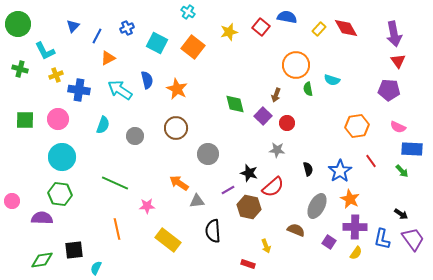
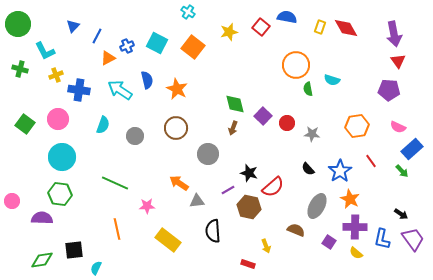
blue cross at (127, 28): moved 18 px down
yellow rectangle at (319, 29): moved 1 px right, 2 px up; rotated 24 degrees counterclockwise
brown arrow at (276, 95): moved 43 px left, 33 px down
green square at (25, 120): moved 4 px down; rotated 36 degrees clockwise
blue rectangle at (412, 149): rotated 45 degrees counterclockwise
gray star at (277, 150): moved 35 px right, 16 px up
black semicircle at (308, 169): rotated 152 degrees clockwise
yellow semicircle at (356, 253): rotated 96 degrees clockwise
